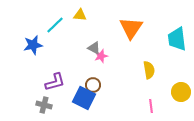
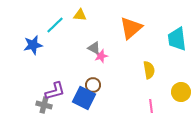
orange triangle: rotated 15 degrees clockwise
purple L-shape: moved 9 px down
